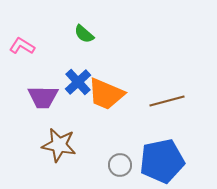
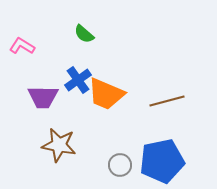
blue cross: moved 2 px up; rotated 8 degrees clockwise
